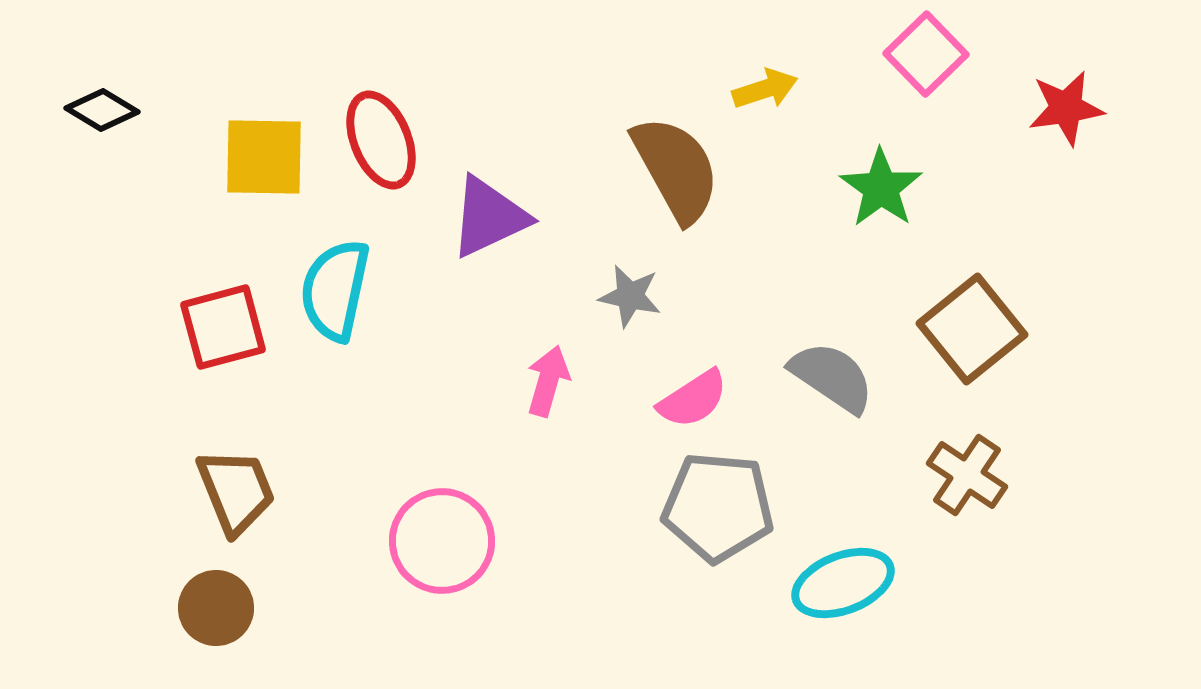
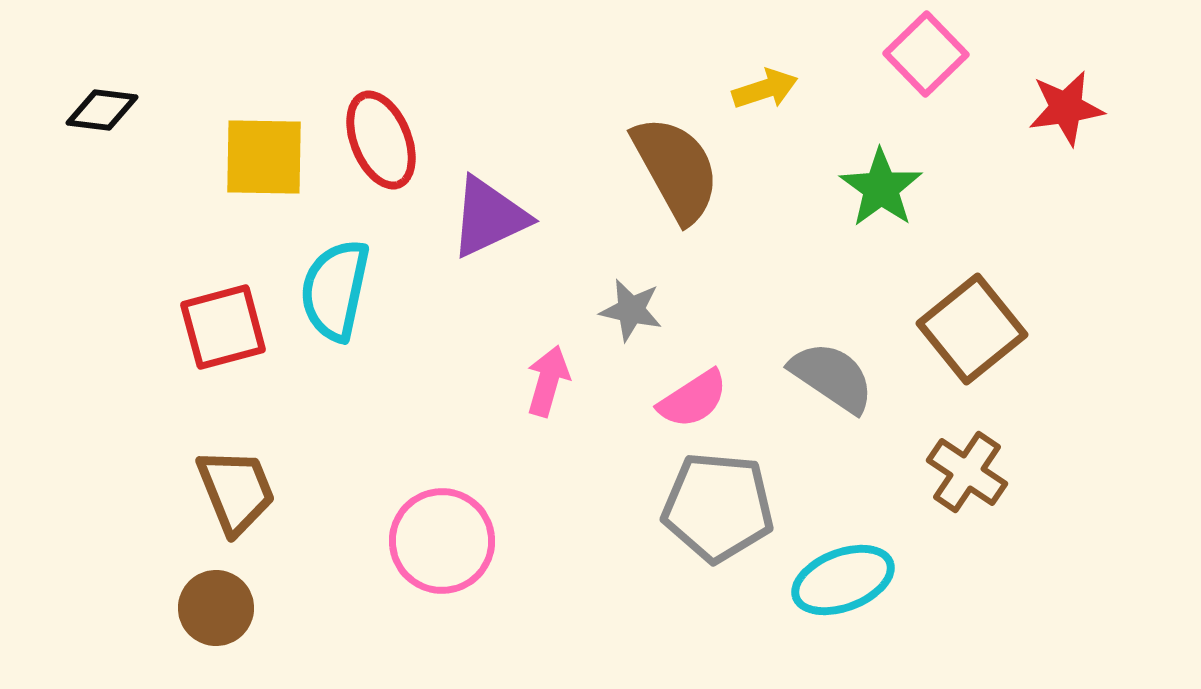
black diamond: rotated 24 degrees counterclockwise
gray star: moved 1 px right, 14 px down
brown cross: moved 3 px up
cyan ellipse: moved 3 px up
